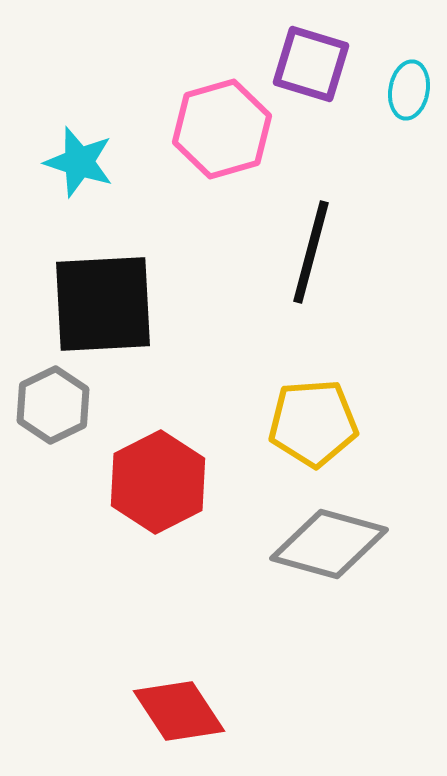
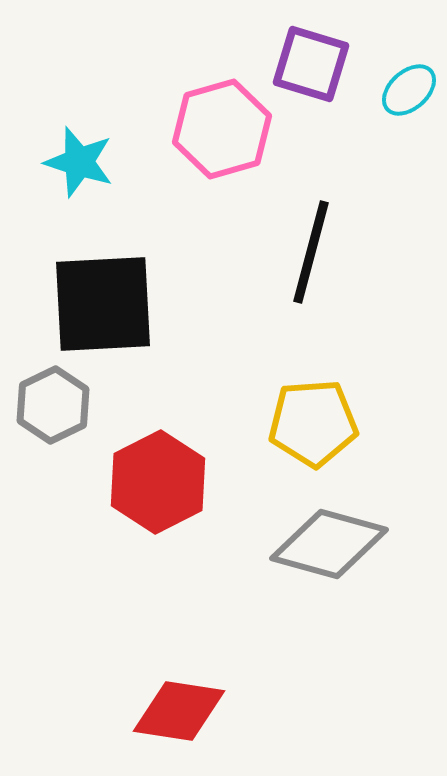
cyan ellipse: rotated 38 degrees clockwise
red diamond: rotated 48 degrees counterclockwise
